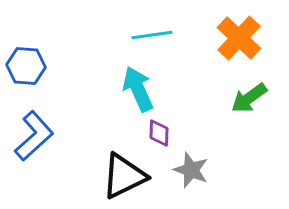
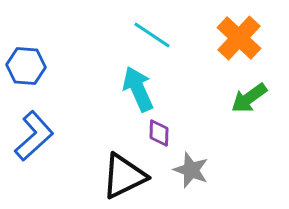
cyan line: rotated 42 degrees clockwise
